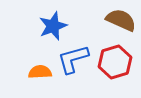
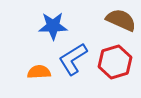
blue star: rotated 20 degrees clockwise
blue L-shape: rotated 16 degrees counterclockwise
orange semicircle: moved 1 px left
